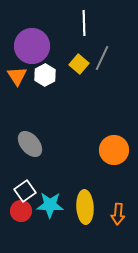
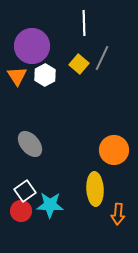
yellow ellipse: moved 10 px right, 18 px up
